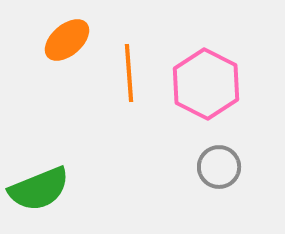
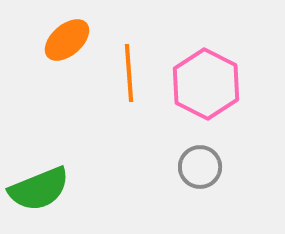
gray circle: moved 19 px left
